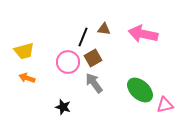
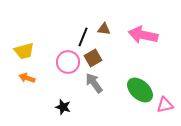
pink arrow: moved 1 px down
